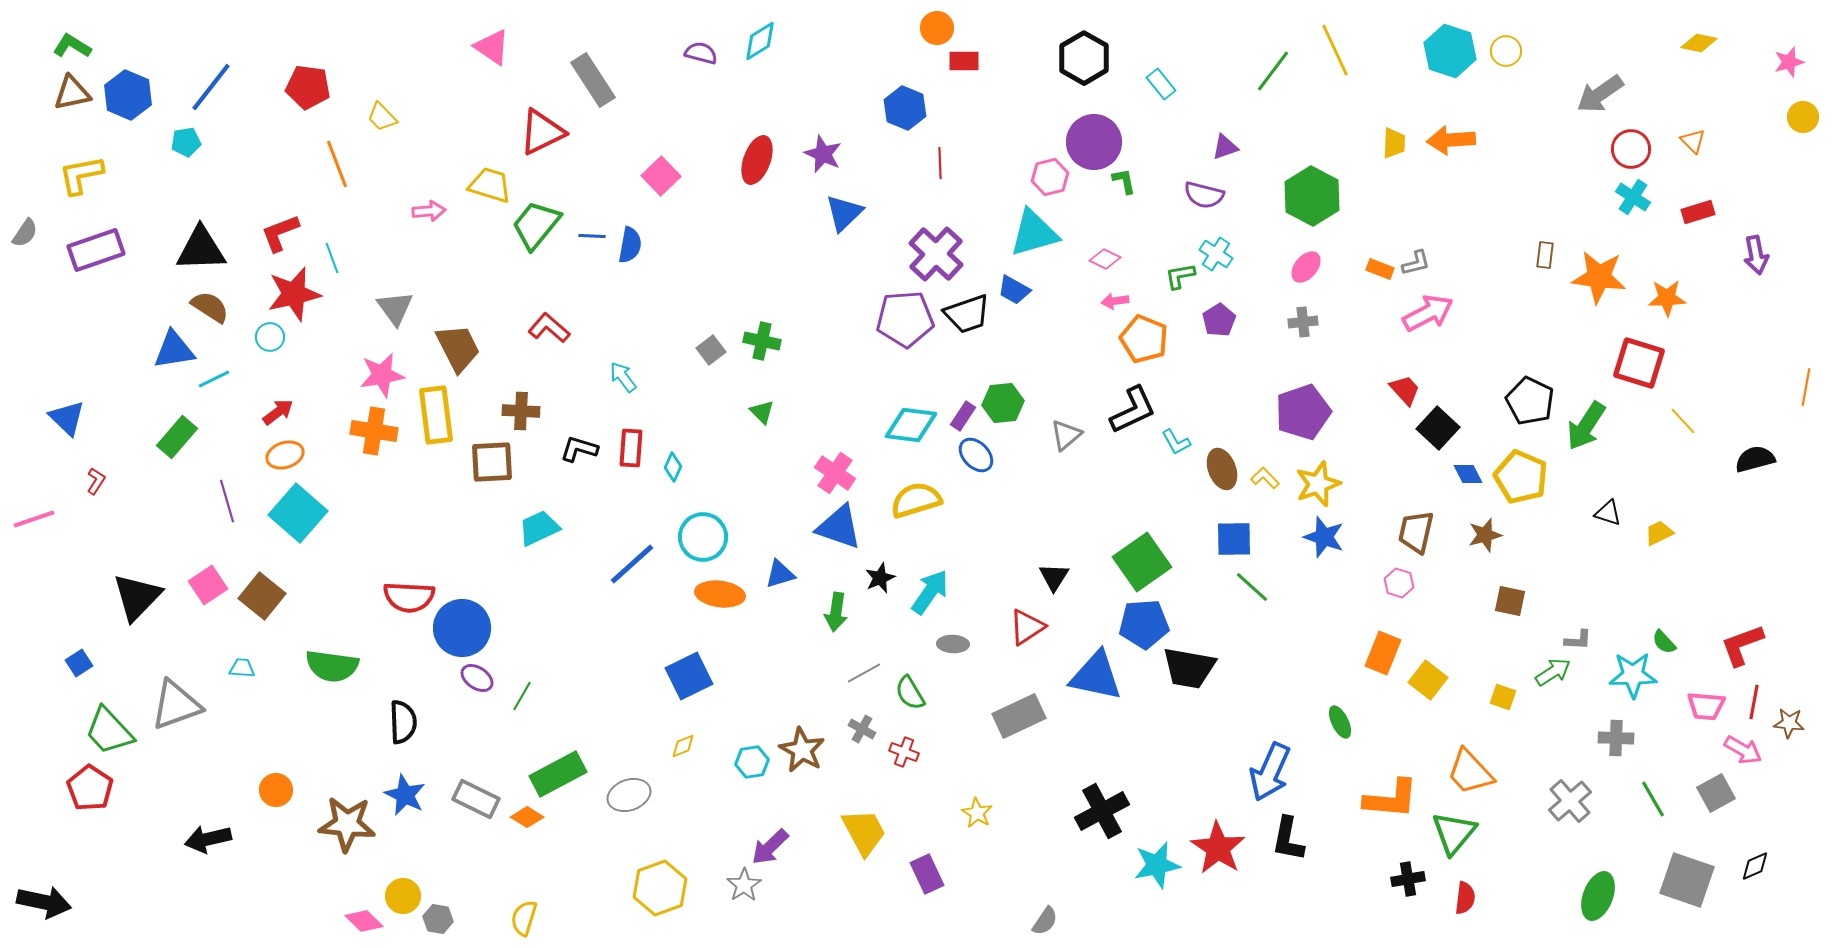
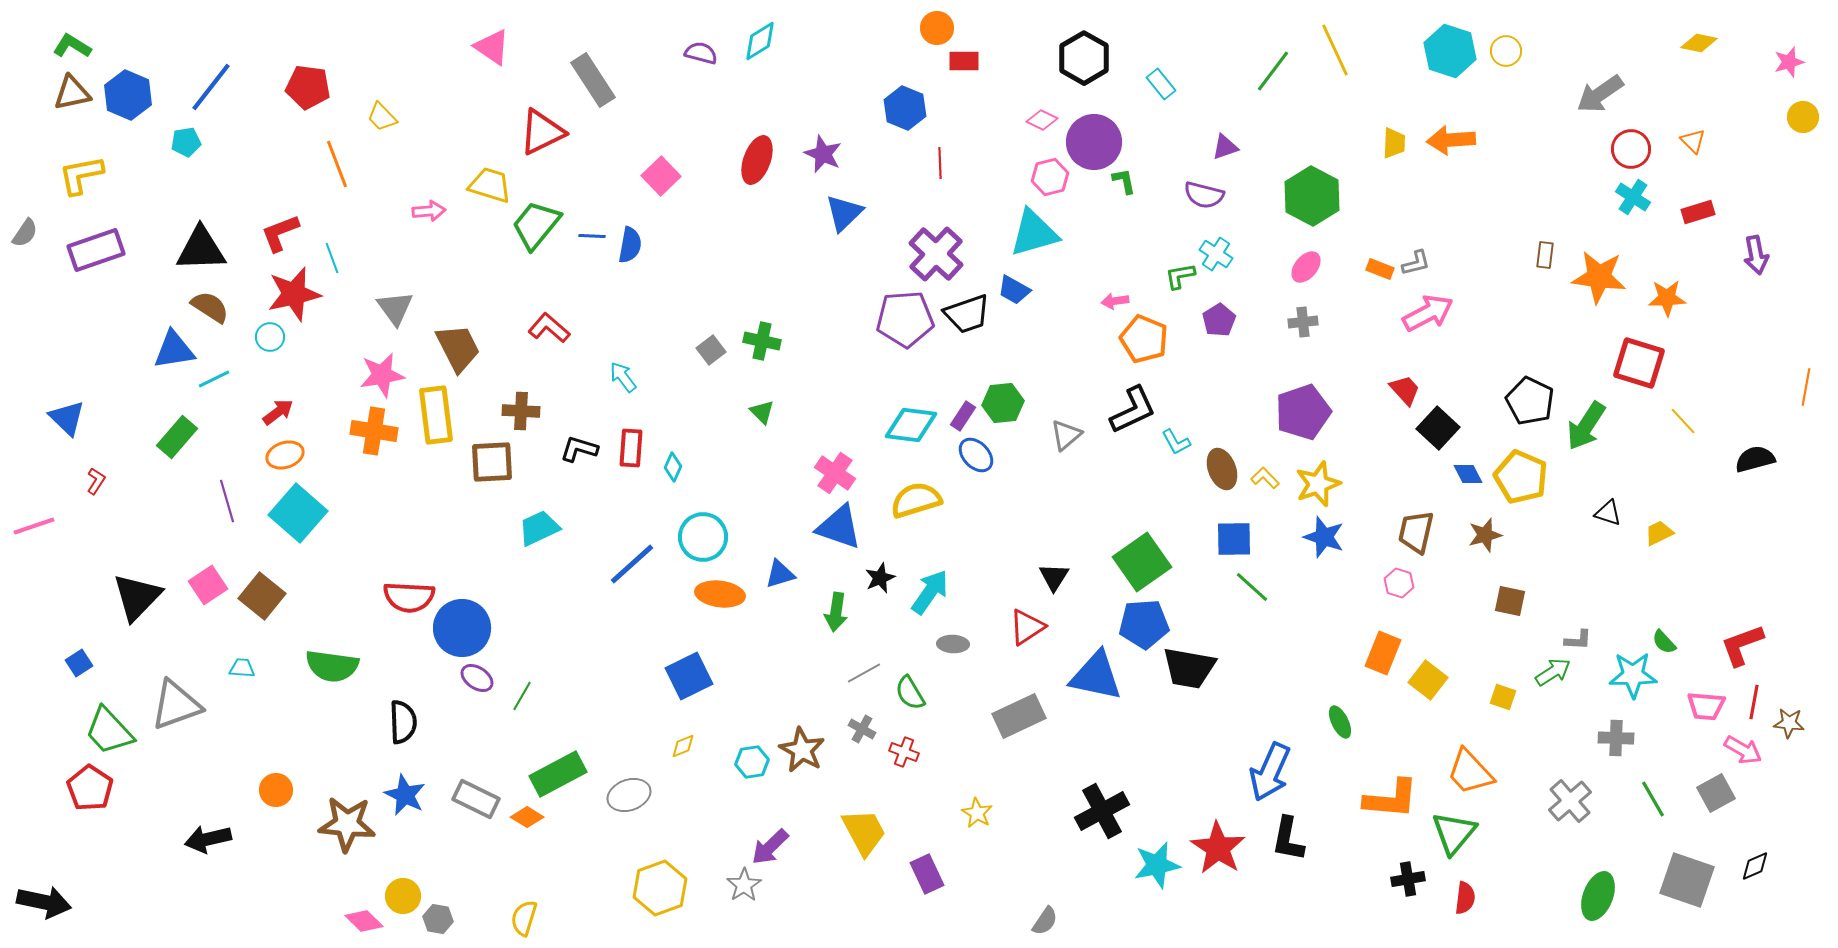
pink diamond at (1105, 259): moved 63 px left, 139 px up
pink line at (34, 519): moved 7 px down
